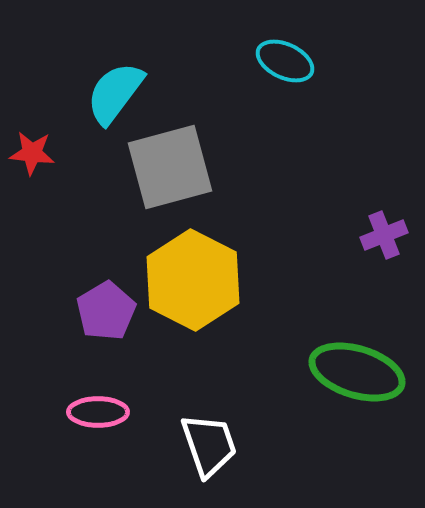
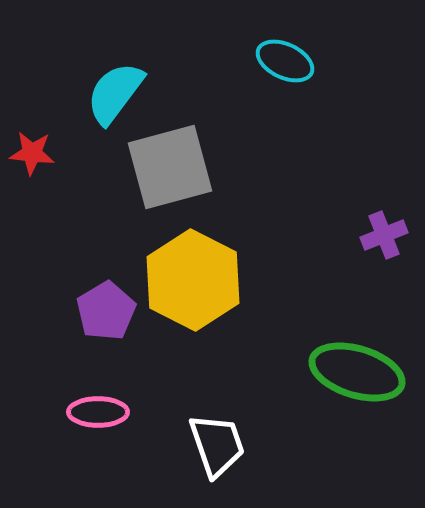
white trapezoid: moved 8 px right
